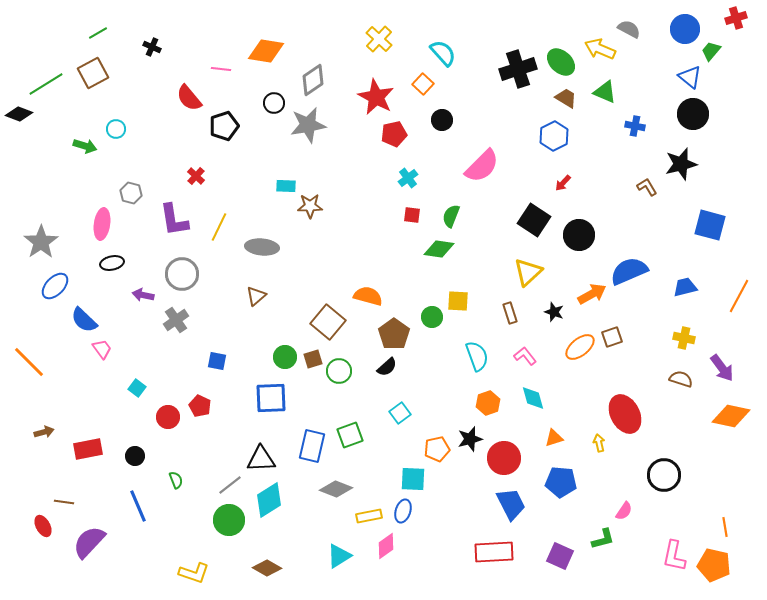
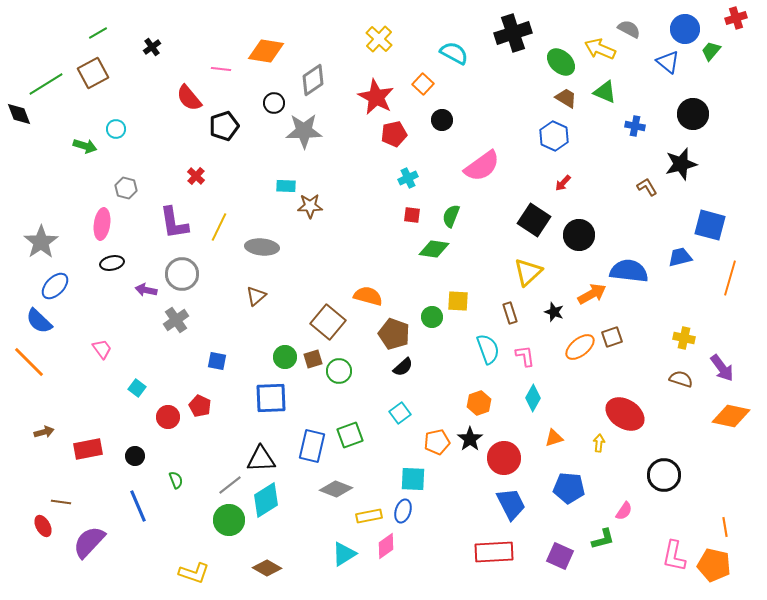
black cross at (152, 47): rotated 30 degrees clockwise
cyan semicircle at (443, 53): moved 11 px right; rotated 20 degrees counterclockwise
black cross at (518, 69): moved 5 px left, 36 px up
blue triangle at (690, 77): moved 22 px left, 15 px up
black diamond at (19, 114): rotated 48 degrees clockwise
gray star at (308, 125): moved 4 px left, 6 px down; rotated 9 degrees clockwise
blue hexagon at (554, 136): rotated 8 degrees counterclockwise
pink semicircle at (482, 166): rotated 9 degrees clockwise
cyan cross at (408, 178): rotated 12 degrees clockwise
gray hexagon at (131, 193): moved 5 px left, 5 px up
purple L-shape at (174, 220): moved 3 px down
green diamond at (439, 249): moved 5 px left
blue semicircle at (629, 271): rotated 30 degrees clockwise
blue trapezoid at (685, 287): moved 5 px left, 30 px up
purple arrow at (143, 295): moved 3 px right, 5 px up
orange line at (739, 296): moved 9 px left, 18 px up; rotated 12 degrees counterclockwise
blue semicircle at (84, 320): moved 45 px left, 1 px down
brown pentagon at (394, 334): rotated 16 degrees counterclockwise
cyan semicircle at (477, 356): moved 11 px right, 7 px up
pink L-shape at (525, 356): rotated 30 degrees clockwise
black semicircle at (387, 367): moved 16 px right
cyan diamond at (533, 398): rotated 44 degrees clockwise
orange hexagon at (488, 403): moved 9 px left
red ellipse at (625, 414): rotated 30 degrees counterclockwise
black star at (470, 439): rotated 20 degrees counterclockwise
yellow arrow at (599, 443): rotated 18 degrees clockwise
orange pentagon at (437, 449): moved 7 px up
blue pentagon at (561, 482): moved 8 px right, 6 px down
cyan diamond at (269, 500): moved 3 px left
brown line at (64, 502): moved 3 px left
cyan triangle at (339, 556): moved 5 px right, 2 px up
